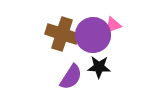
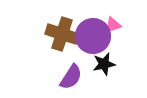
purple circle: moved 1 px down
black star: moved 5 px right, 3 px up; rotated 15 degrees counterclockwise
